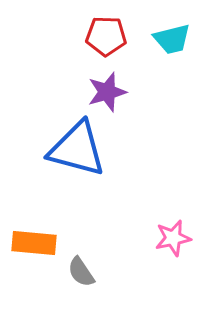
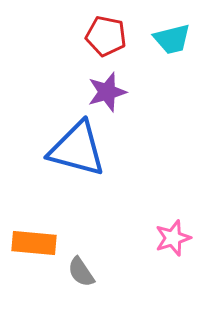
red pentagon: rotated 9 degrees clockwise
pink star: rotated 6 degrees counterclockwise
